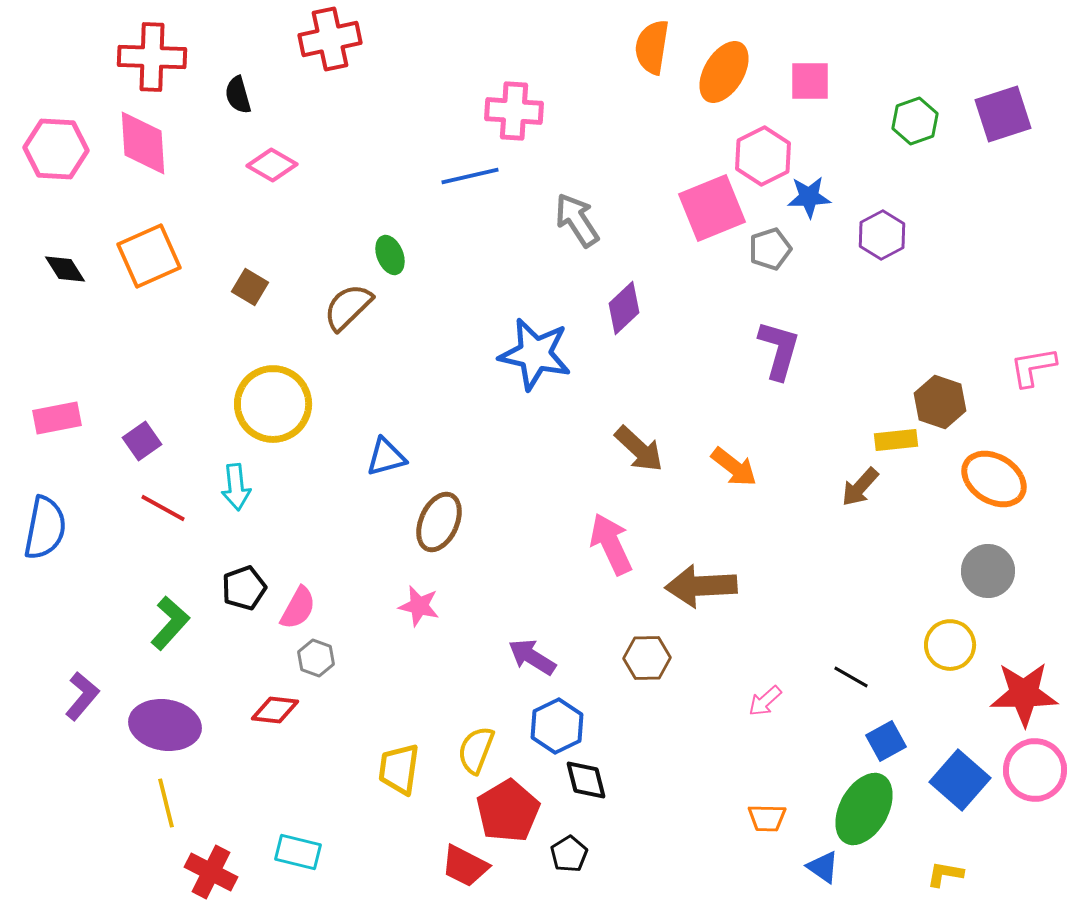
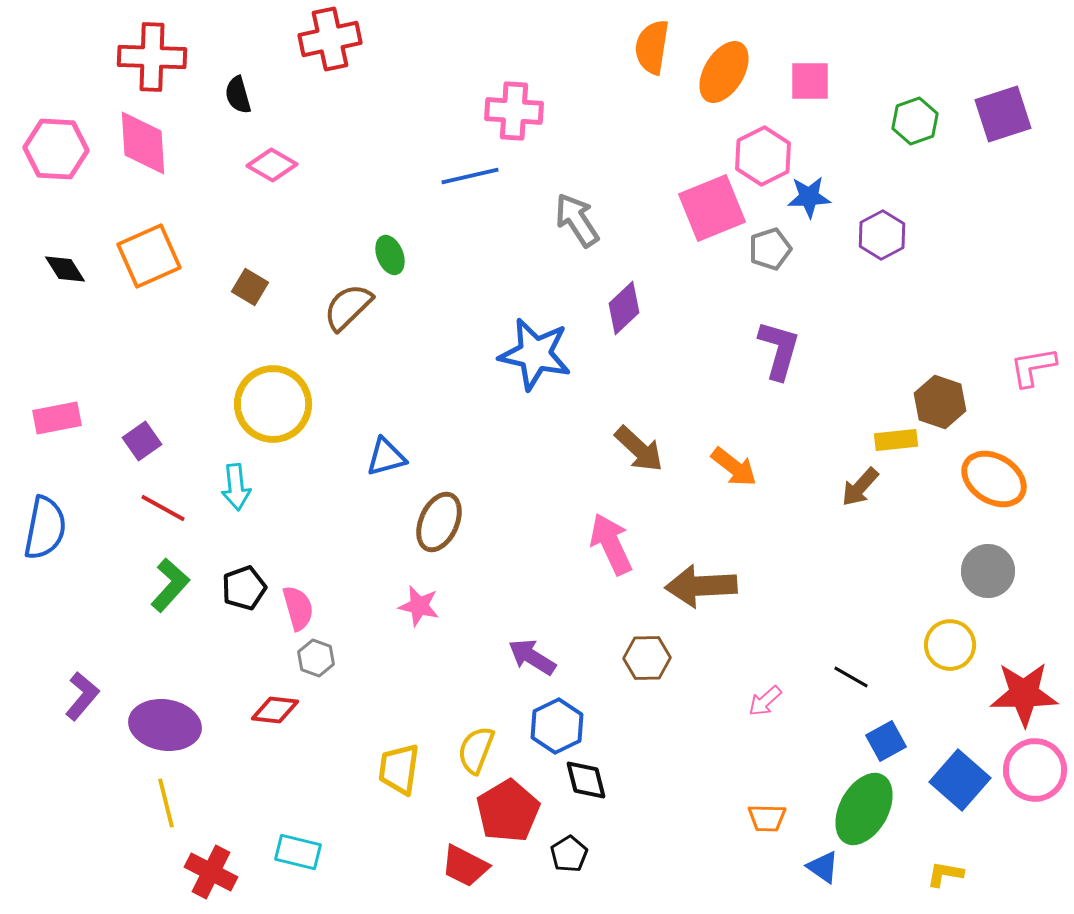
pink semicircle at (298, 608): rotated 45 degrees counterclockwise
green L-shape at (170, 623): moved 38 px up
